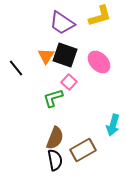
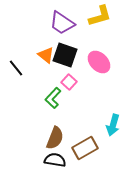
orange triangle: moved 1 px up; rotated 24 degrees counterclockwise
green L-shape: rotated 30 degrees counterclockwise
brown rectangle: moved 2 px right, 2 px up
black semicircle: rotated 70 degrees counterclockwise
